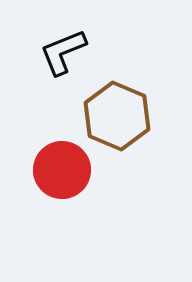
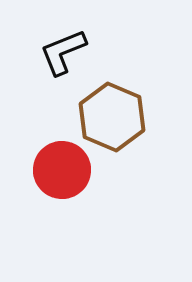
brown hexagon: moved 5 px left, 1 px down
